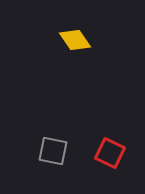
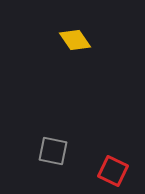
red square: moved 3 px right, 18 px down
